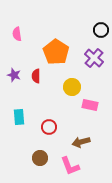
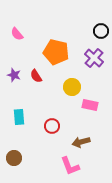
black circle: moved 1 px down
pink semicircle: rotated 32 degrees counterclockwise
orange pentagon: rotated 20 degrees counterclockwise
red semicircle: rotated 32 degrees counterclockwise
red circle: moved 3 px right, 1 px up
brown circle: moved 26 px left
